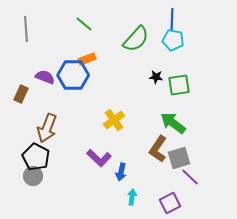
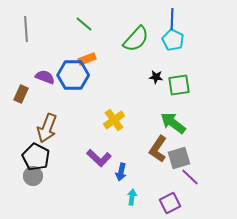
cyan pentagon: rotated 15 degrees clockwise
